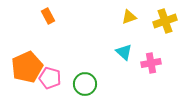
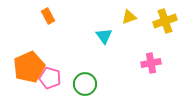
cyan triangle: moved 20 px left, 16 px up; rotated 12 degrees clockwise
orange pentagon: moved 2 px right
